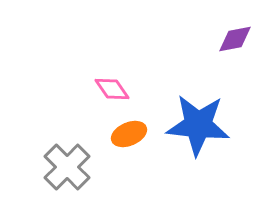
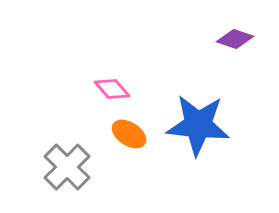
purple diamond: rotated 30 degrees clockwise
pink diamond: rotated 6 degrees counterclockwise
orange ellipse: rotated 56 degrees clockwise
